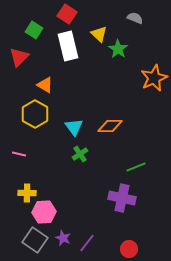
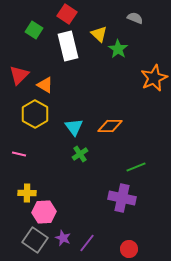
red triangle: moved 18 px down
